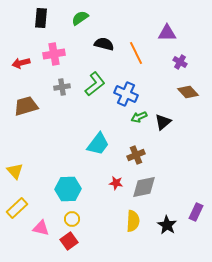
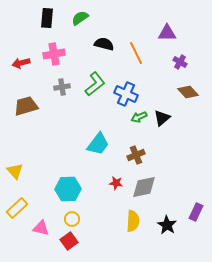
black rectangle: moved 6 px right
black triangle: moved 1 px left, 4 px up
